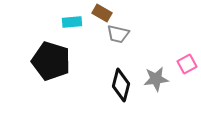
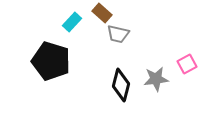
brown rectangle: rotated 12 degrees clockwise
cyan rectangle: rotated 42 degrees counterclockwise
